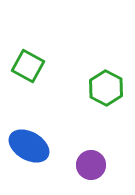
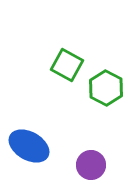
green square: moved 39 px right, 1 px up
